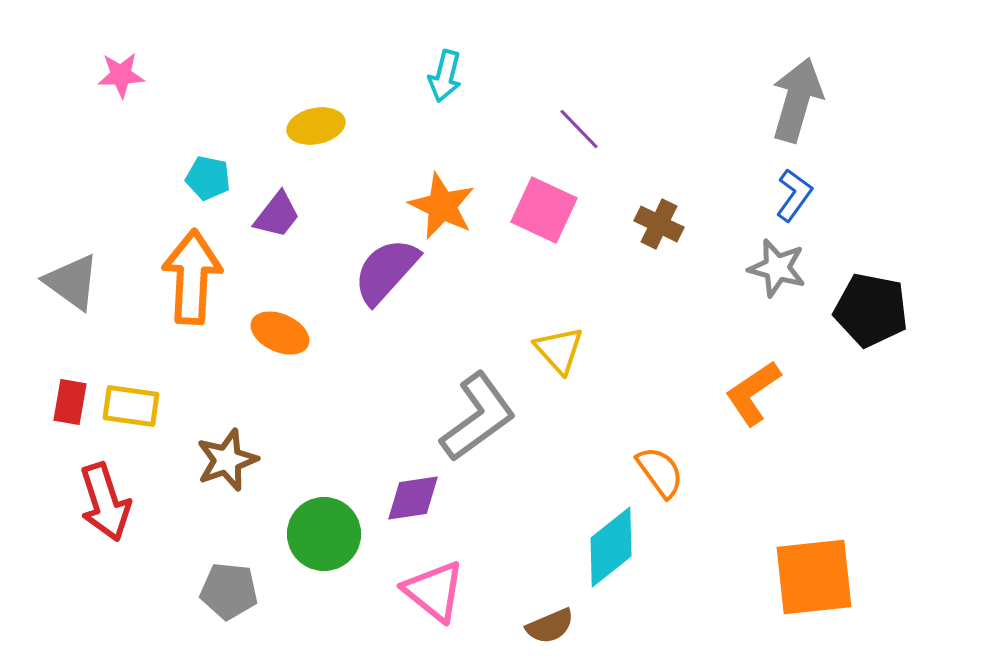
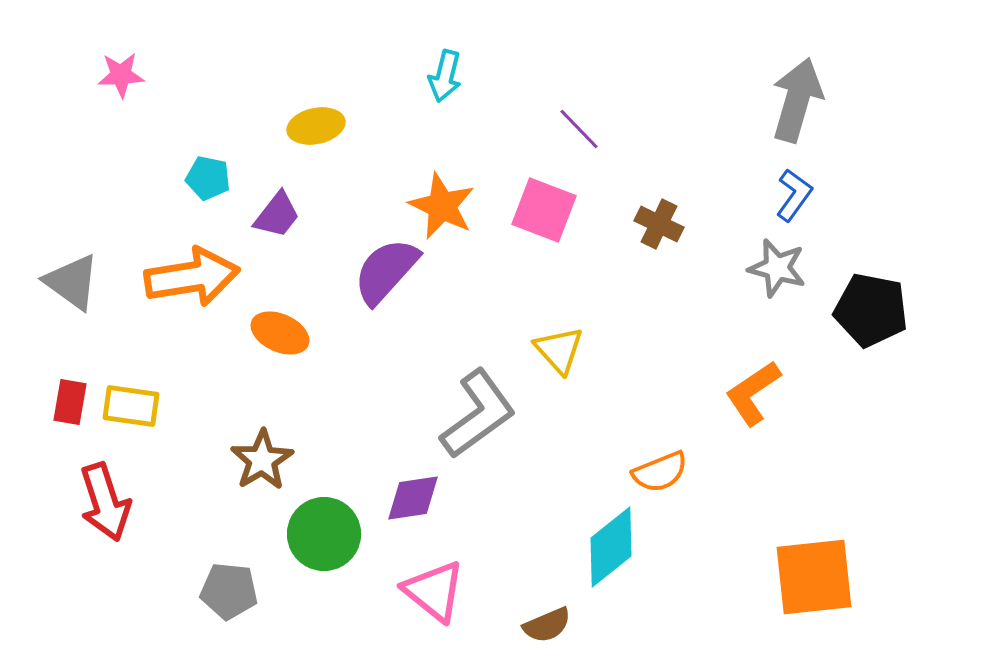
pink square: rotated 4 degrees counterclockwise
orange arrow: rotated 78 degrees clockwise
gray L-shape: moved 3 px up
brown star: moved 35 px right; rotated 12 degrees counterclockwise
orange semicircle: rotated 104 degrees clockwise
brown semicircle: moved 3 px left, 1 px up
